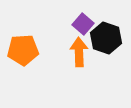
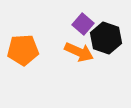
orange arrow: rotated 116 degrees clockwise
